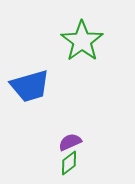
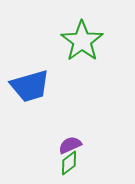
purple semicircle: moved 3 px down
